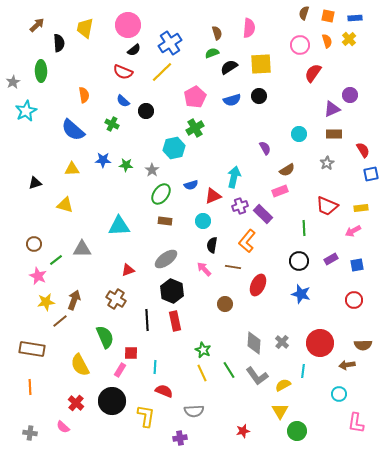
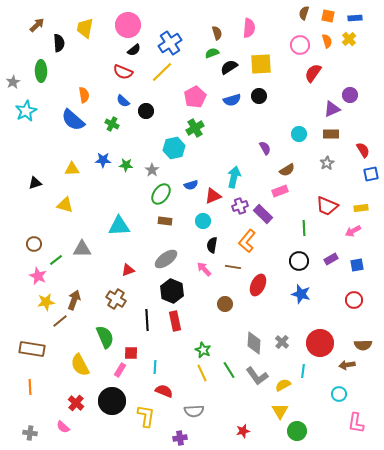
blue semicircle at (73, 130): moved 10 px up
brown rectangle at (334, 134): moved 3 px left
